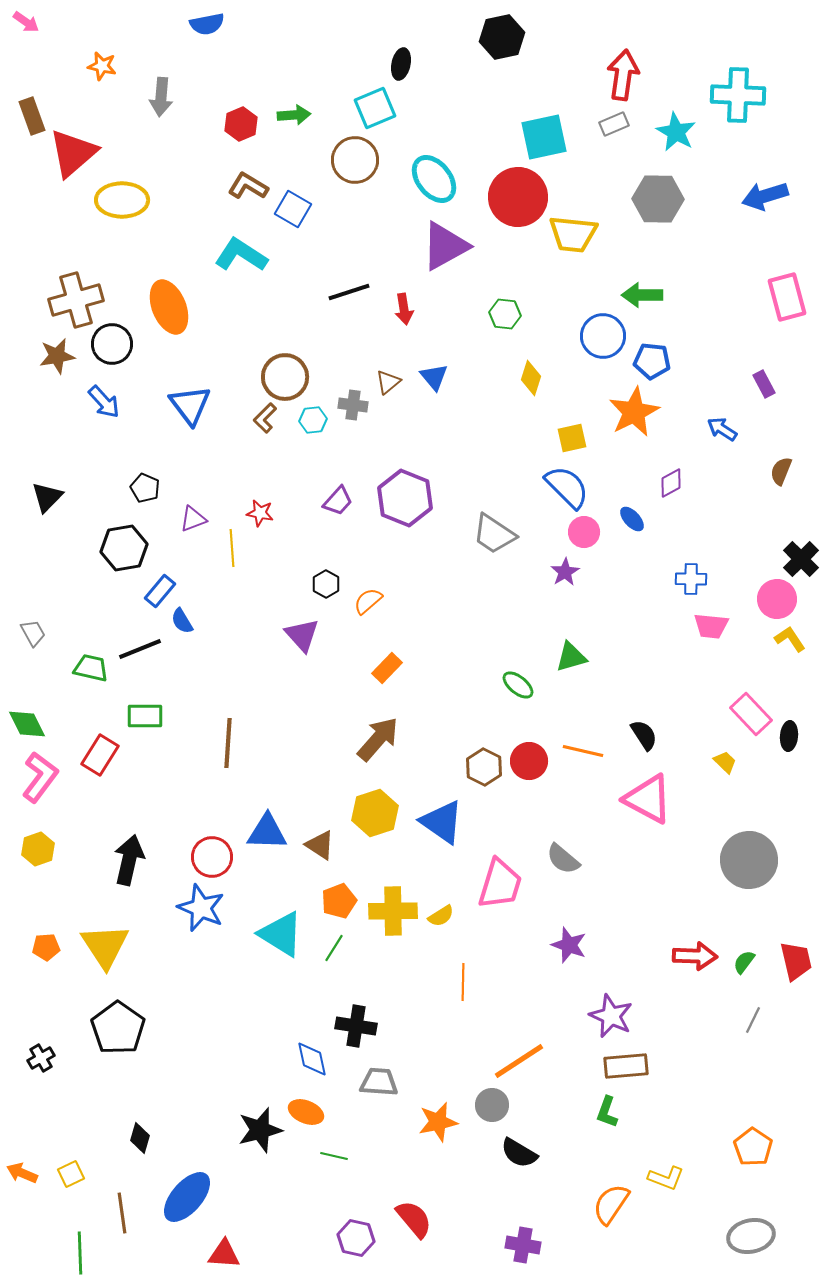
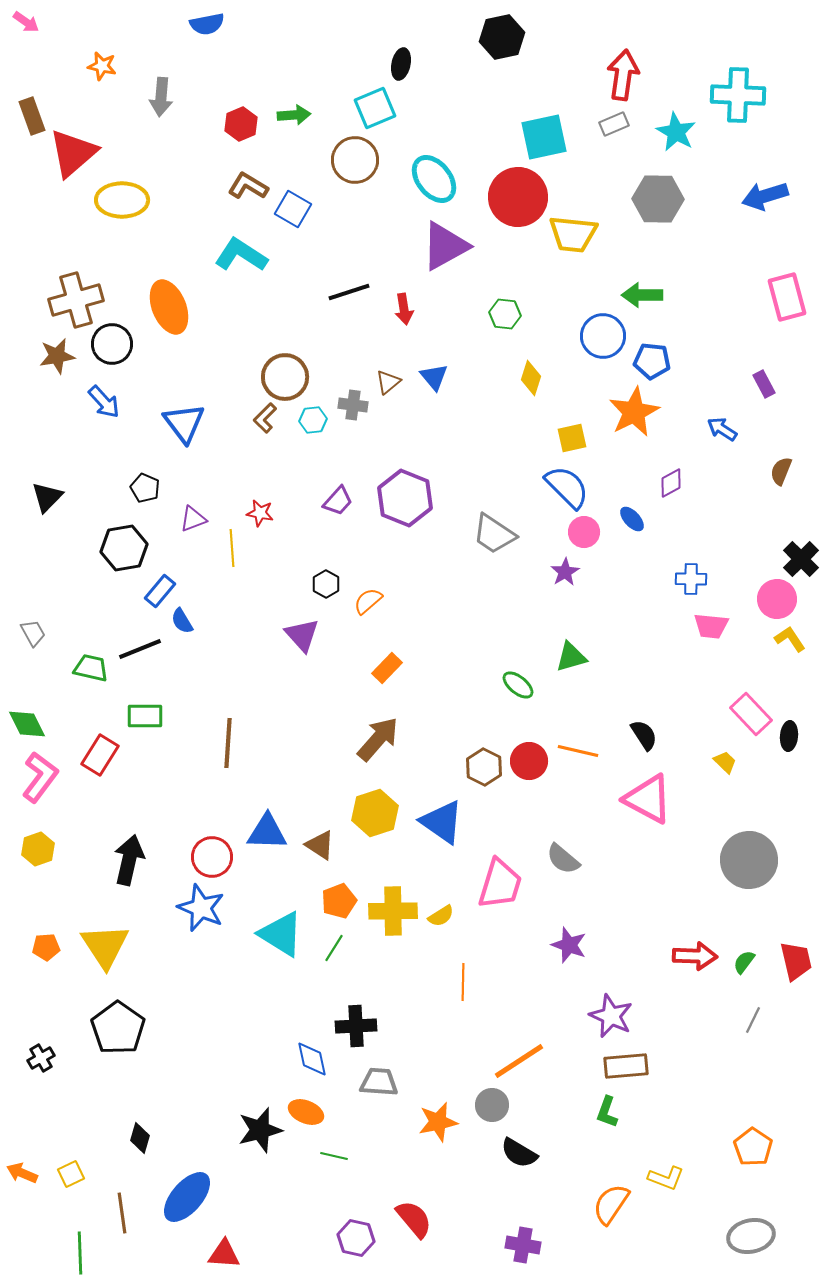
blue triangle at (190, 405): moved 6 px left, 18 px down
orange line at (583, 751): moved 5 px left
black cross at (356, 1026): rotated 12 degrees counterclockwise
